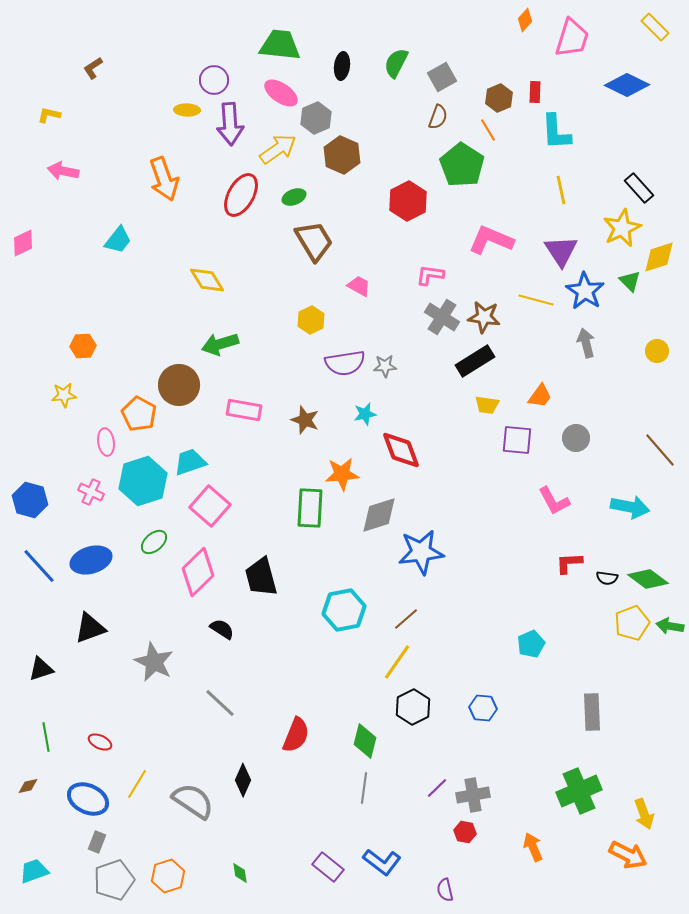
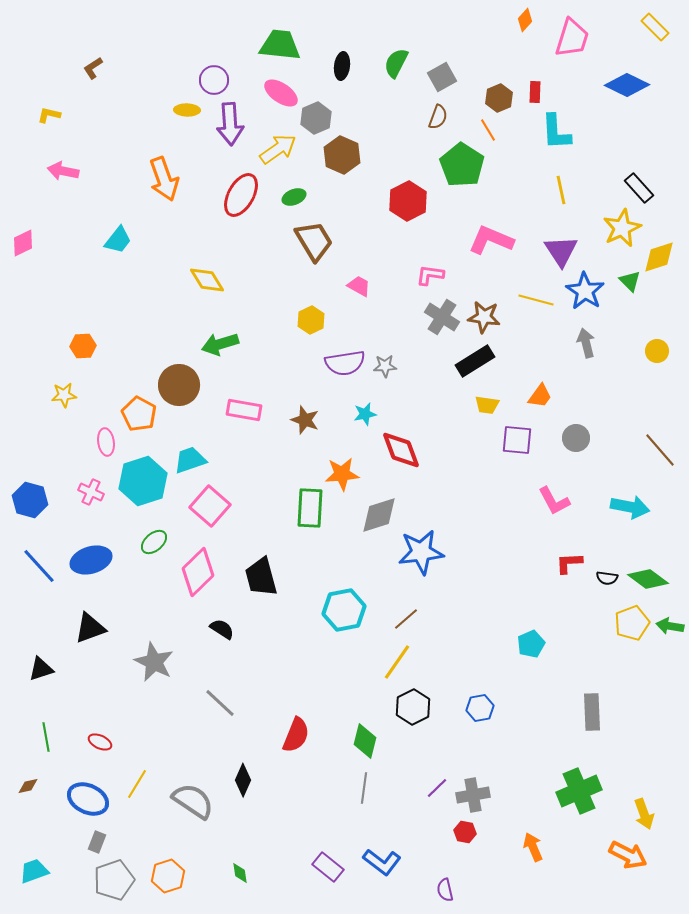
cyan trapezoid at (190, 462): moved 2 px up
blue hexagon at (483, 708): moved 3 px left; rotated 16 degrees counterclockwise
